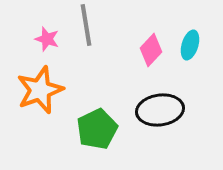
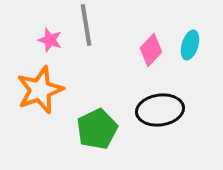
pink star: moved 3 px right, 1 px down
